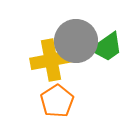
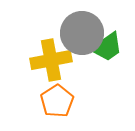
gray circle: moved 6 px right, 8 px up
